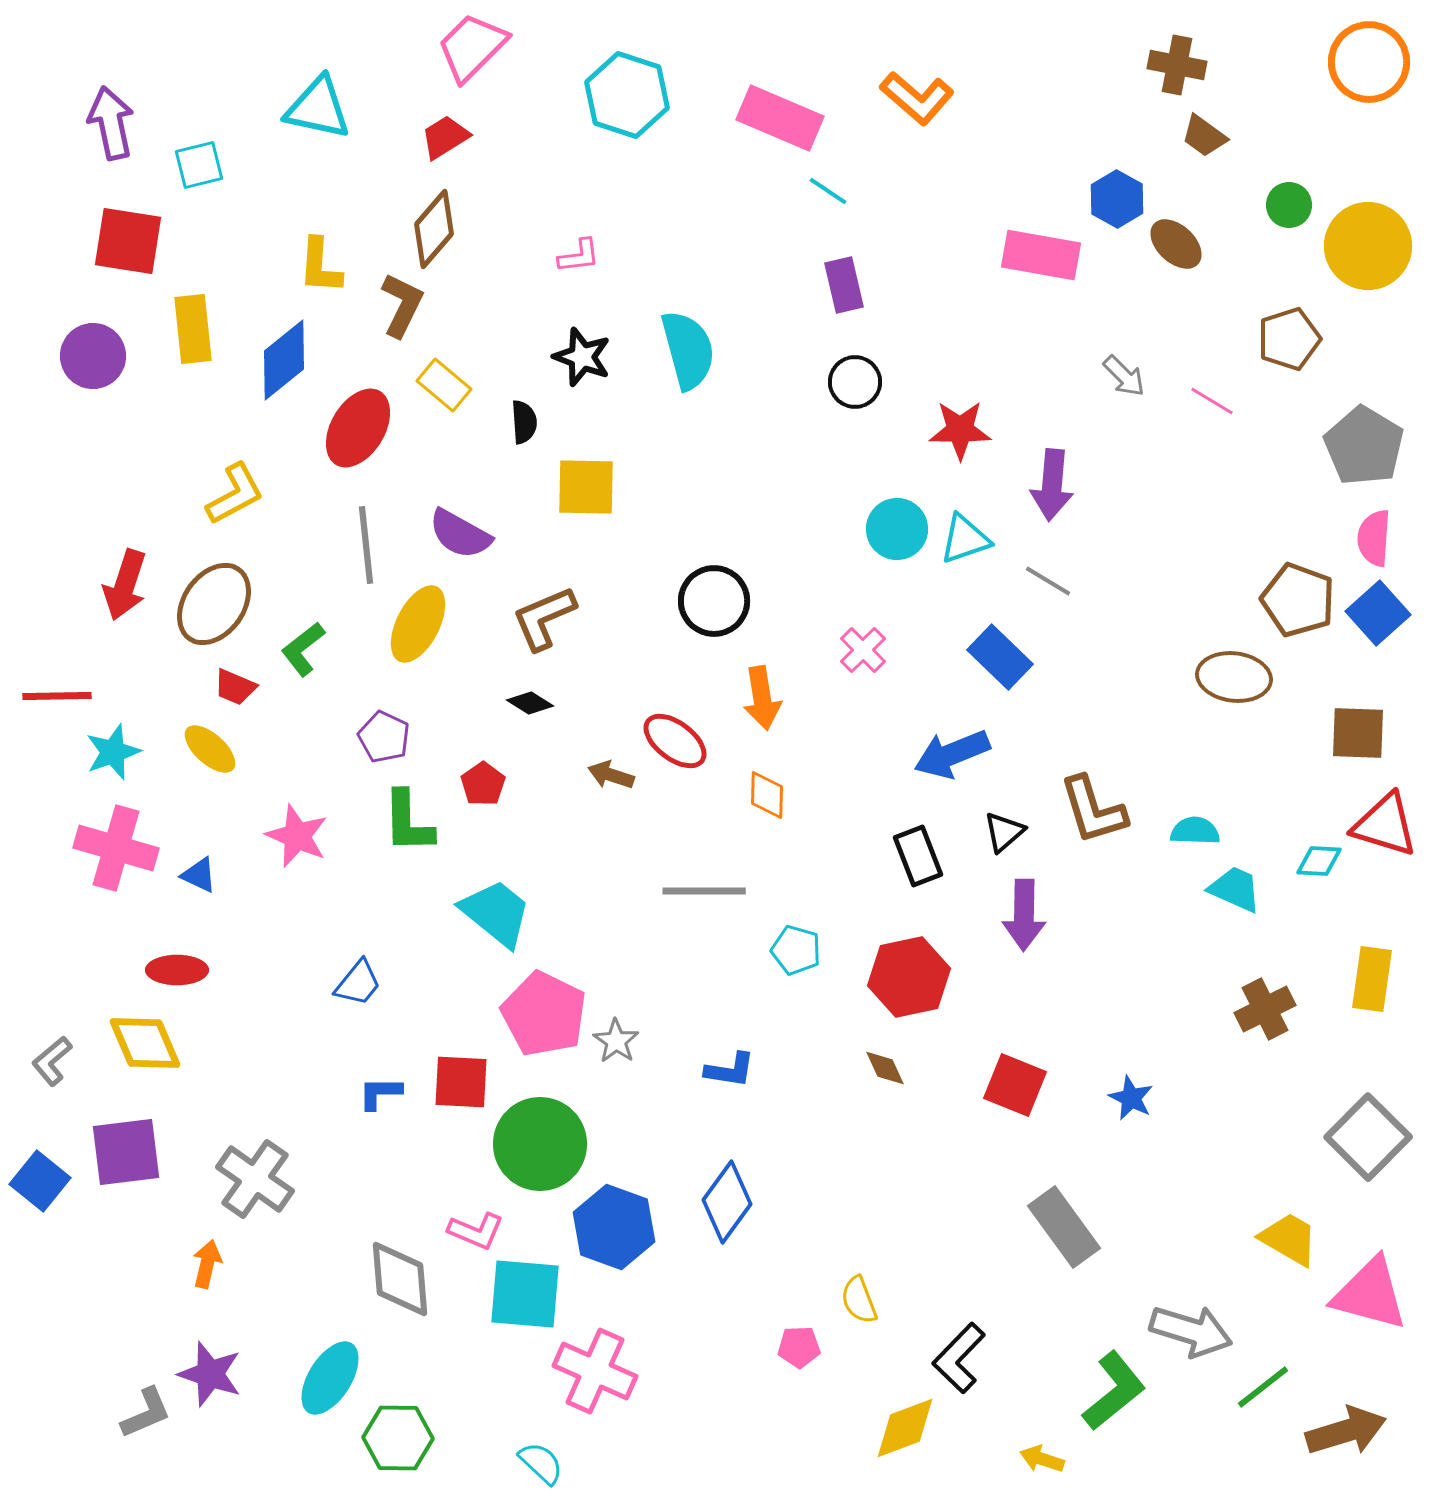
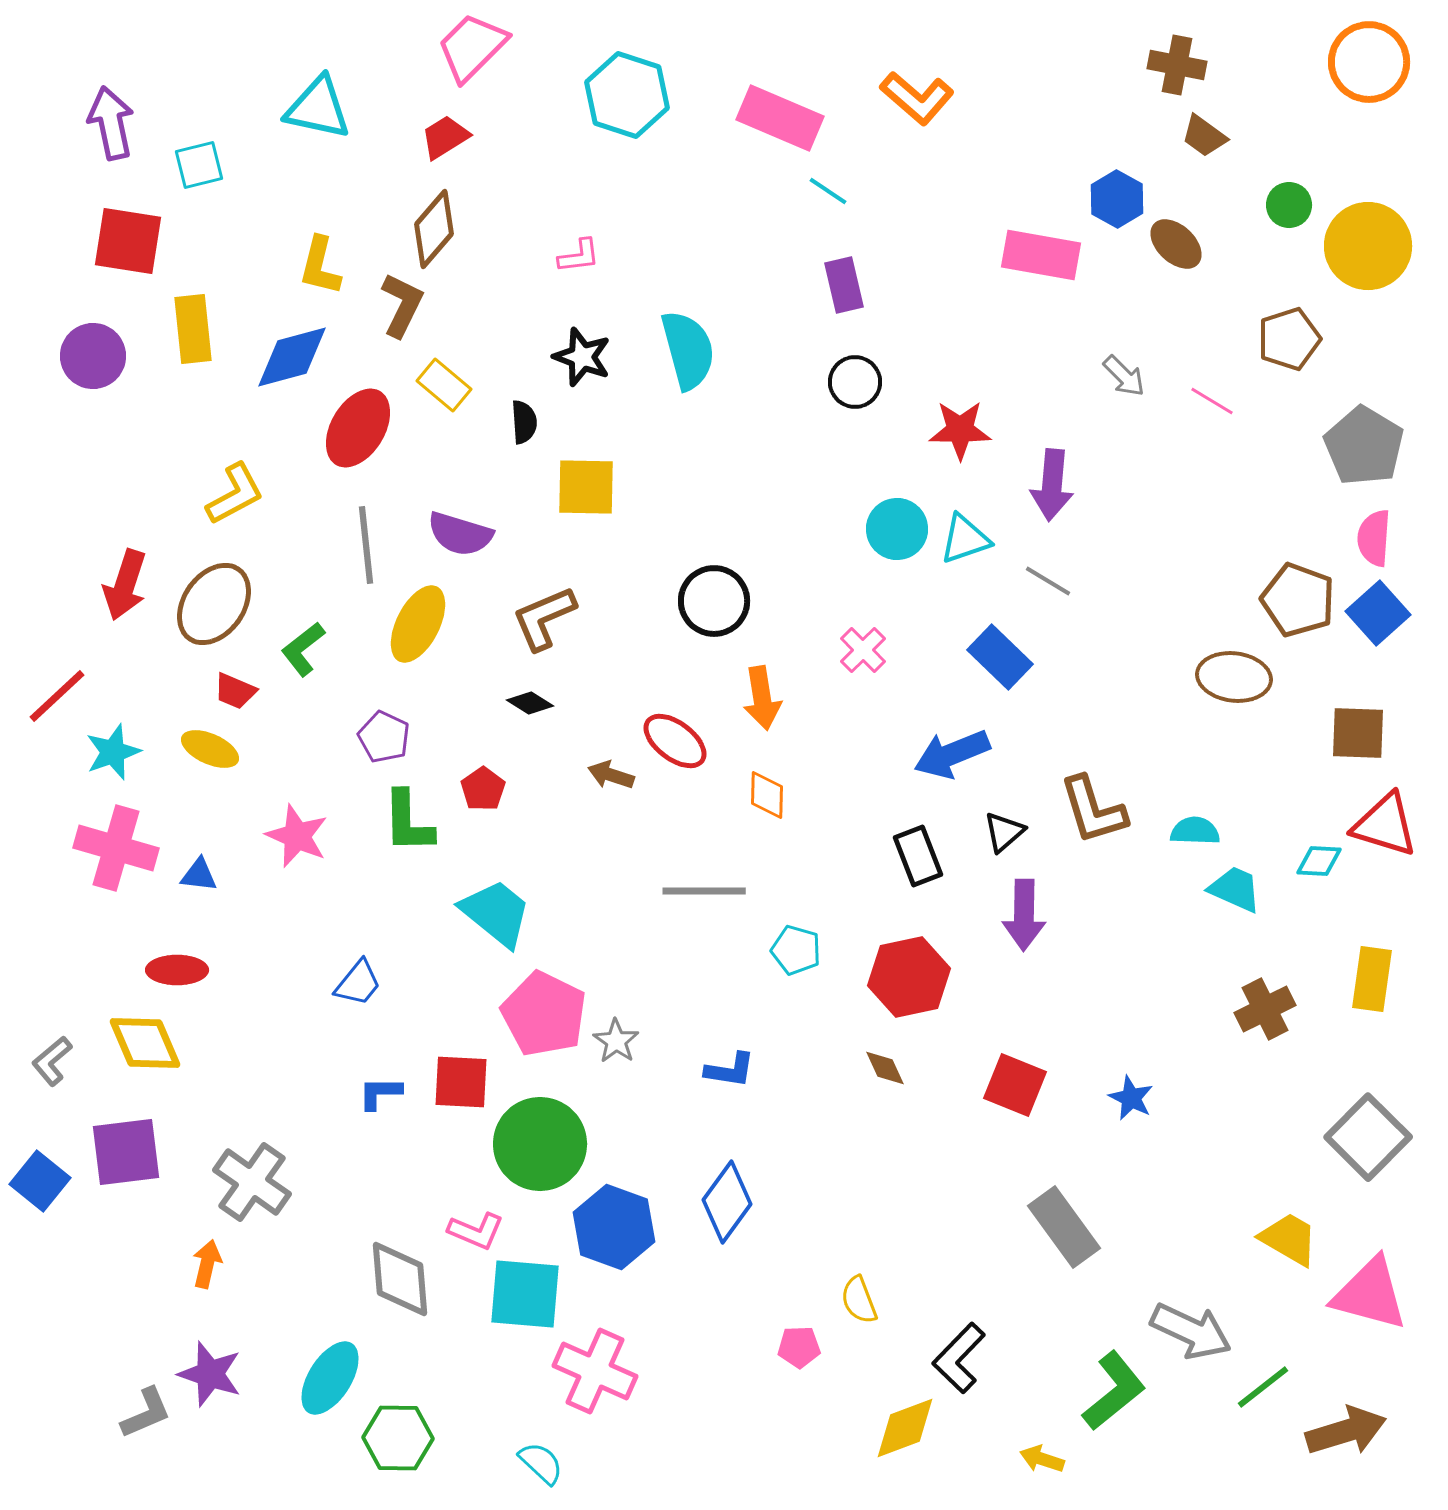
yellow L-shape at (320, 266): rotated 10 degrees clockwise
blue diamond at (284, 360): moved 8 px right, 3 px up; rotated 24 degrees clockwise
purple semicircle at (460, 534): rotated 12 degrees counterclockwise
red trapezoid at (235, 687): moved 4 px down
red line at (57, 696): rotated 42 degrees counterclockwise
yellow ellipse at (210, 749): rotated 18 degrees counterclockwise
red pentagon at (483, 784): moved 5 px down
blue triangle at (199, 875): rotated 18 degrees counterclockwise
gray cross at (255, 1179): moved 3 px left, 3 px down
gray arrow at (1191, 1331): rotated 8 degrees clockwise
